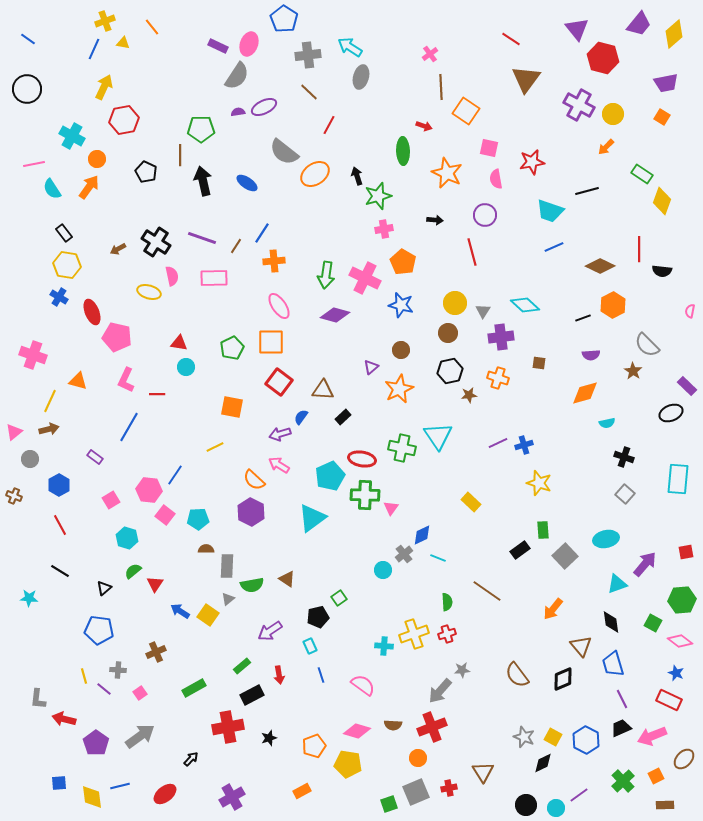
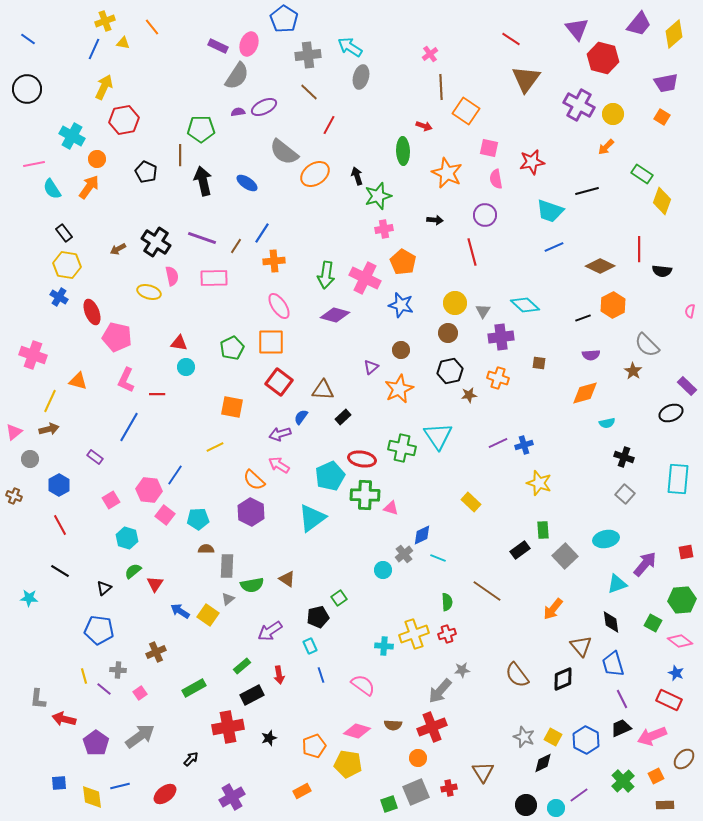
pink triangle at (391, 508): rotated 49 degrees counterclockwise
